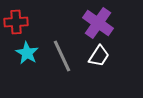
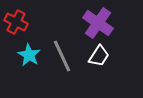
red cross: rotated 30 degrees clockwise
cyan star: moved 2 px right, 2 px down
